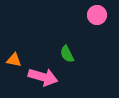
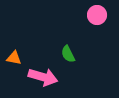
green semicircle: moved 1 px right
orange triangle: moved 2 px up
